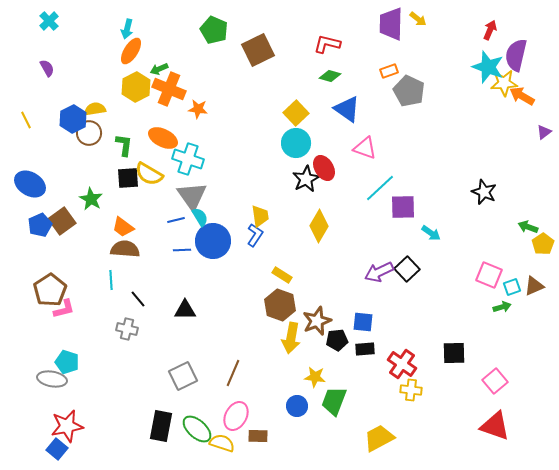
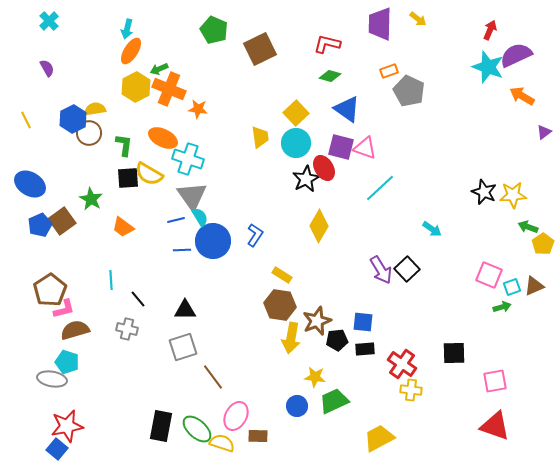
purple trapezoid at (391, 24): moved 11 px left
brown square at (258, 50): moved 2 px right, 1 px up
purple semicircle at (516, 55): rotated 52 degrees clockwise
yellow star at (504, 83): moved 9 px right, 112 px down
purple square at (403, 207): moved 62 px left, 60 px up; rotated 16 degrees clockwise
yellow trapezoid at (260, 216): moved 79 px up
cyan arrow at (431, 233): moved 1 px right, 4 px up
brown semicircle at (125, 249): moved 50 px left, 81 px down; rotated 20 degrees counterclockwise
purple arrow at (379, 272): moved 2 px right, 2 px up; rotated 96 degrees counterclockwise
brown hexagon at (280, 305): rotated 12 degrees counterclockwise
brown line at (233, 373): moved 20 px left, 4 px down; rotated 60 degrees counterclockwise
gray square at (183, 376): moved 29 px up; rotated 8 degrees clockwise
pink square at (495, 381): rotated 30 degrees clockwise
green trapezoid at (334, 401): rotated 44 degrees clockwise
